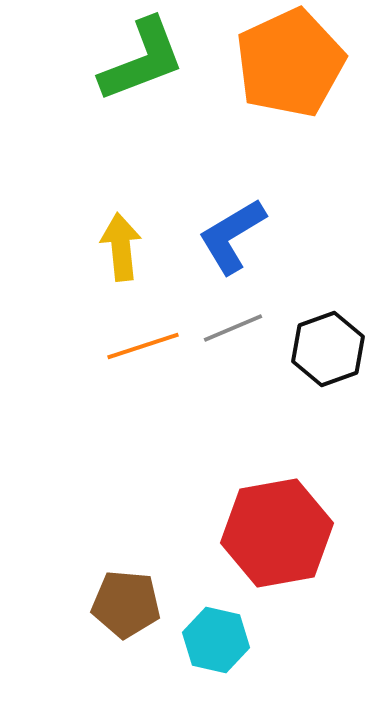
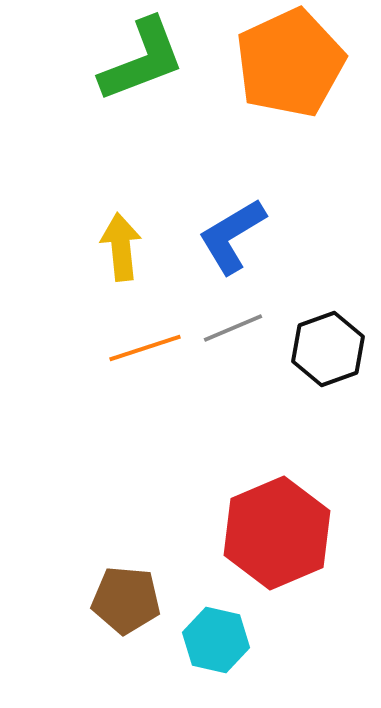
orange line: moved 2 px right, 2 px down
red hexagon: rotated 13 degrees counterclockwise
brown pentagon: moved 4 px up
